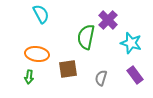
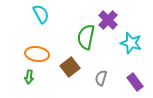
brown square: moved 2 px right, 2 px up; rotated 30 degrees counterclockwise
purple rectangle: moved 7 px down
